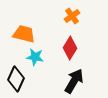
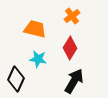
orange trapezoid: moved 11 px right, 5 px up
cyan star: moved 3 px right, 2 px down
